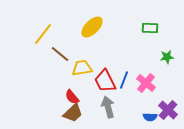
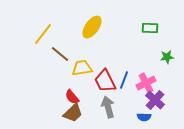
yellow ellipse: rotated 10 degrees counterclockwise
pink cross: rotated 24 degrees clockwise
purple cross: moved 13 px left, 10 px up
blue semicircle: moved 6 px left
